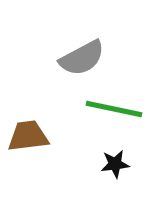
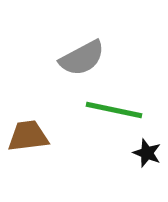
green line: moved 1 px down
black star: moved 32 px right, 11 px up; rotated 28 degrees clockwise
